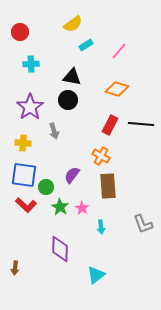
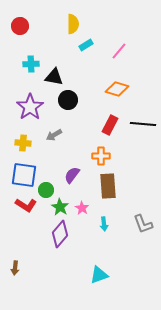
yellow semicircle: rotated 54 degrees counterclockwise
red circle: moved 6 px up
black triangle: moved 18 px left
black line: moved 2 px right
gray arrow: moved 4 px down; rotated 77 degrees clockwise
orange cross: rotated 30 degrees counterclockwise
green circle: moved 3 px down
red L-shape: rotated 10 degrees counterclockwise
cyan arrow: moved 3 px right, 3 px up
purple diamond: moved 15 px up; rotated 40 degrees clockwise
cyan triangle: moved 3 px right; rotated 18 degrees clockwise
